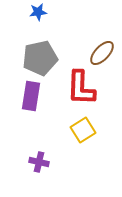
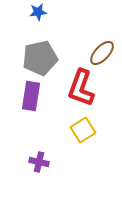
red L-shape: rotated 18 degrees clockwise
